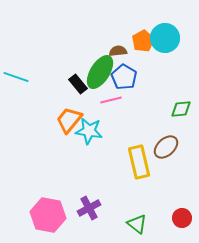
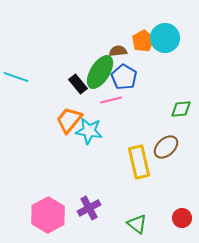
pink hexagon: rotated 20 degrees clockwise
